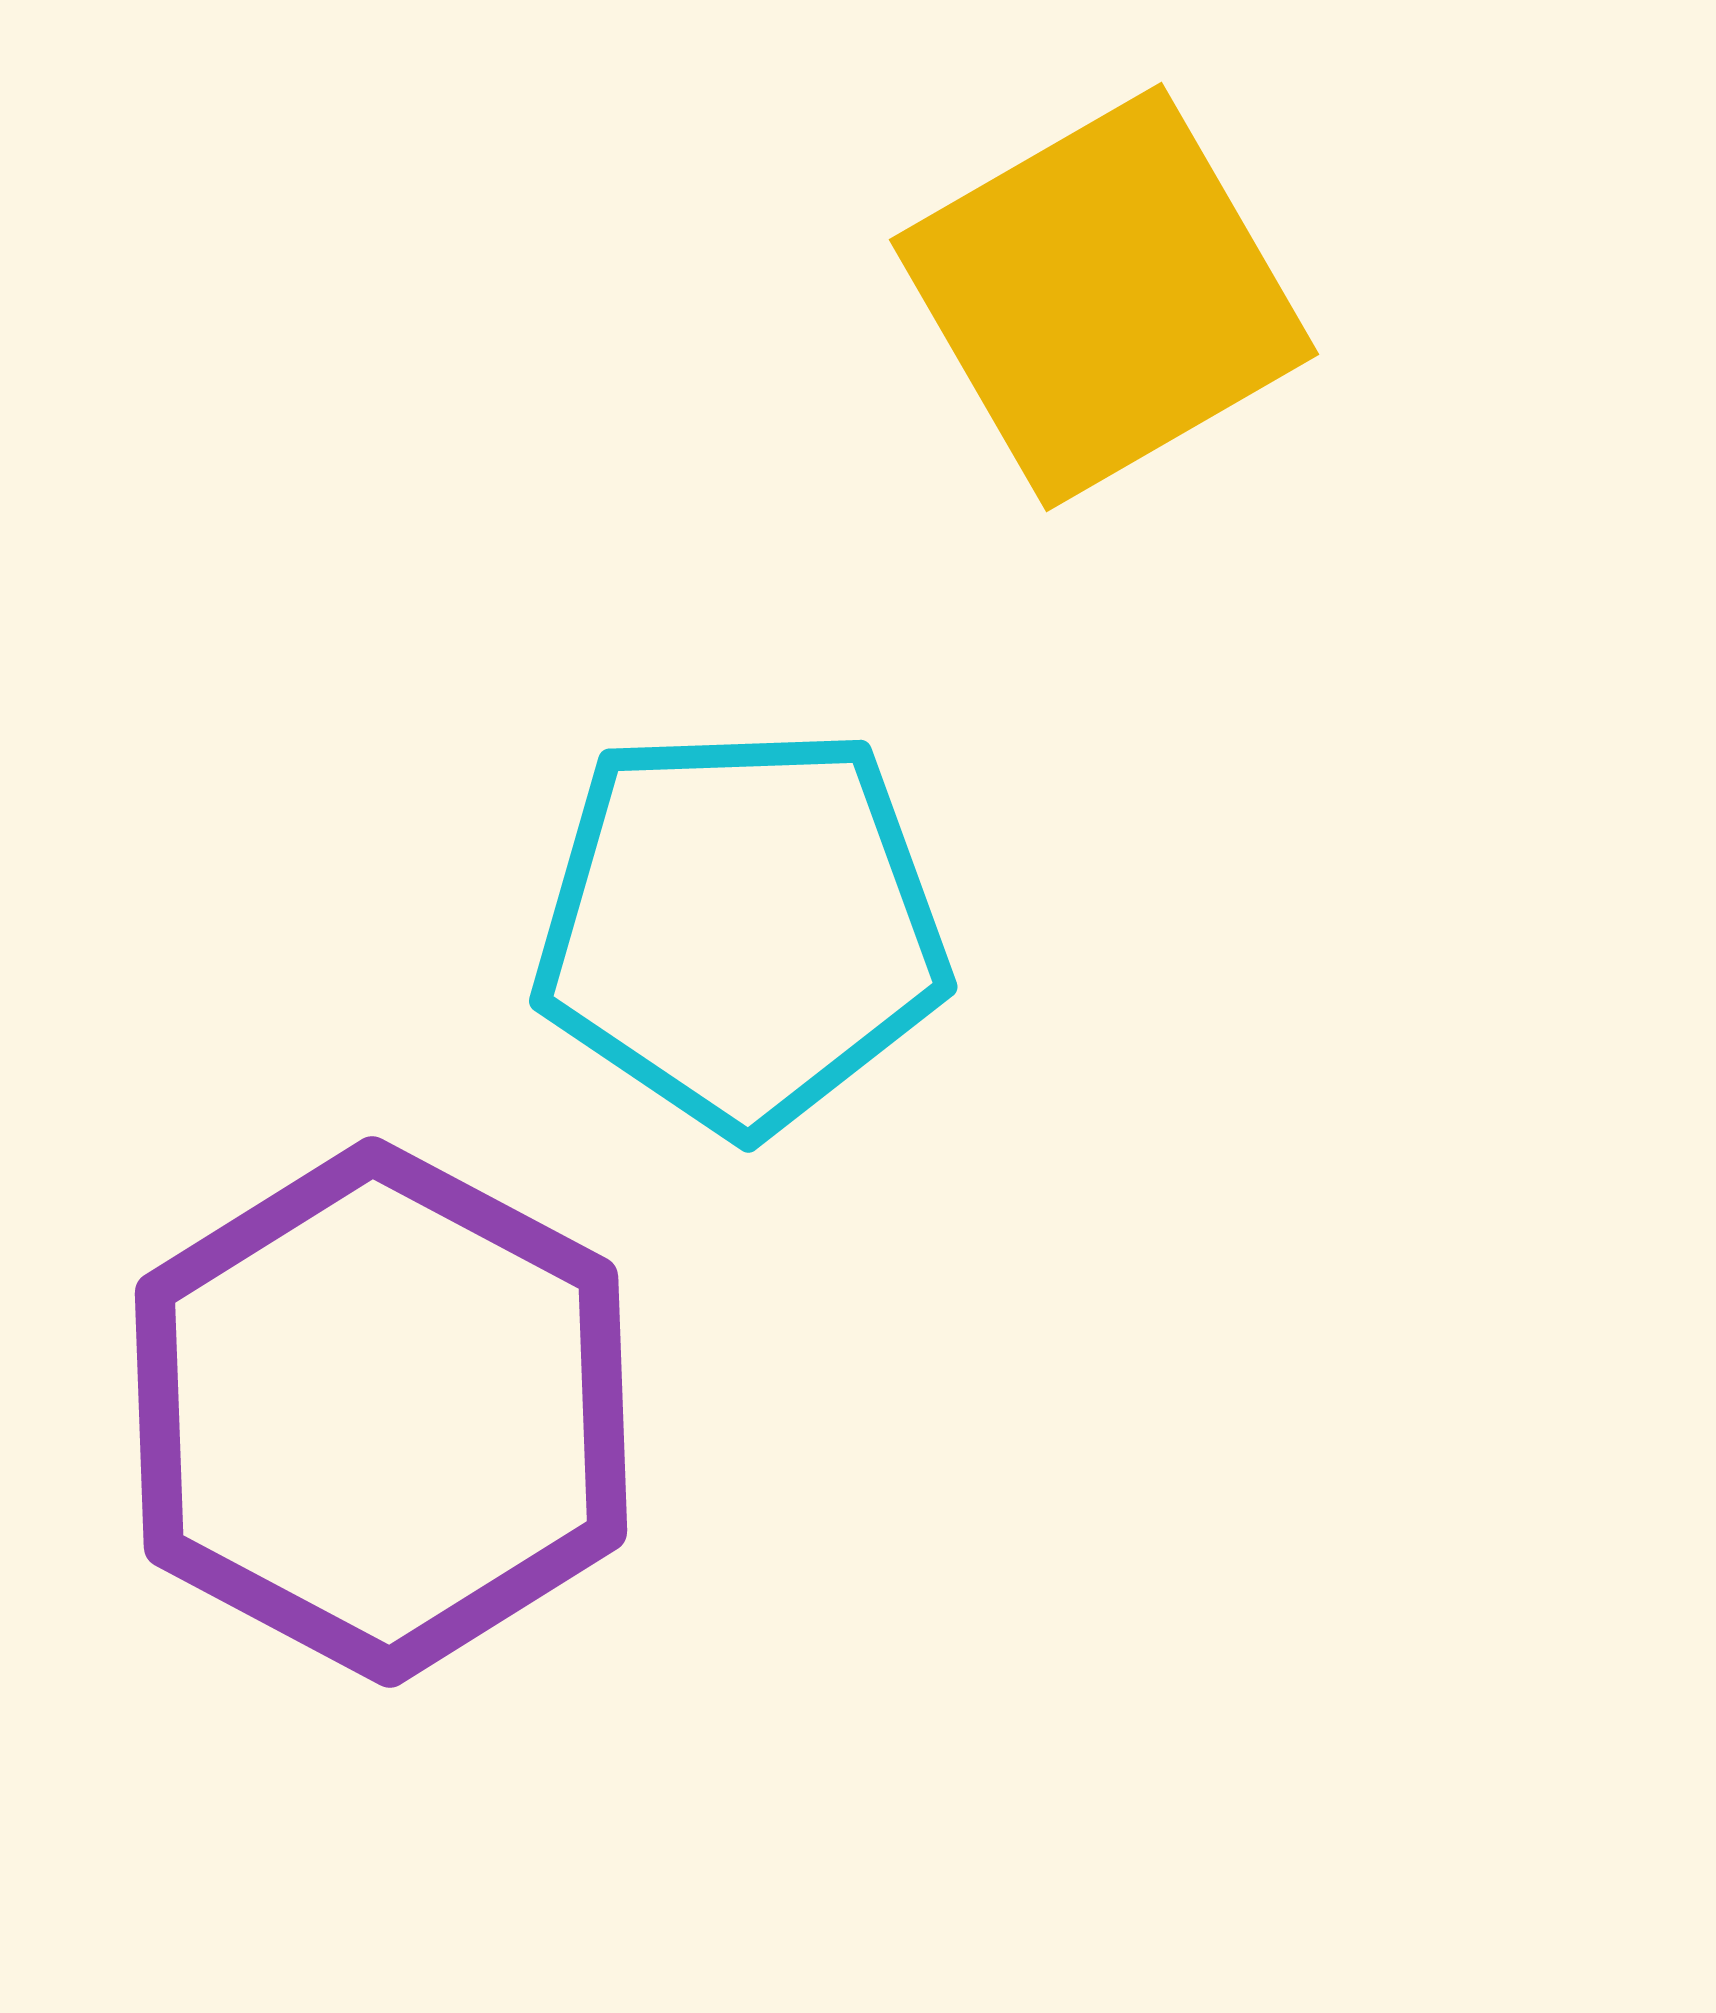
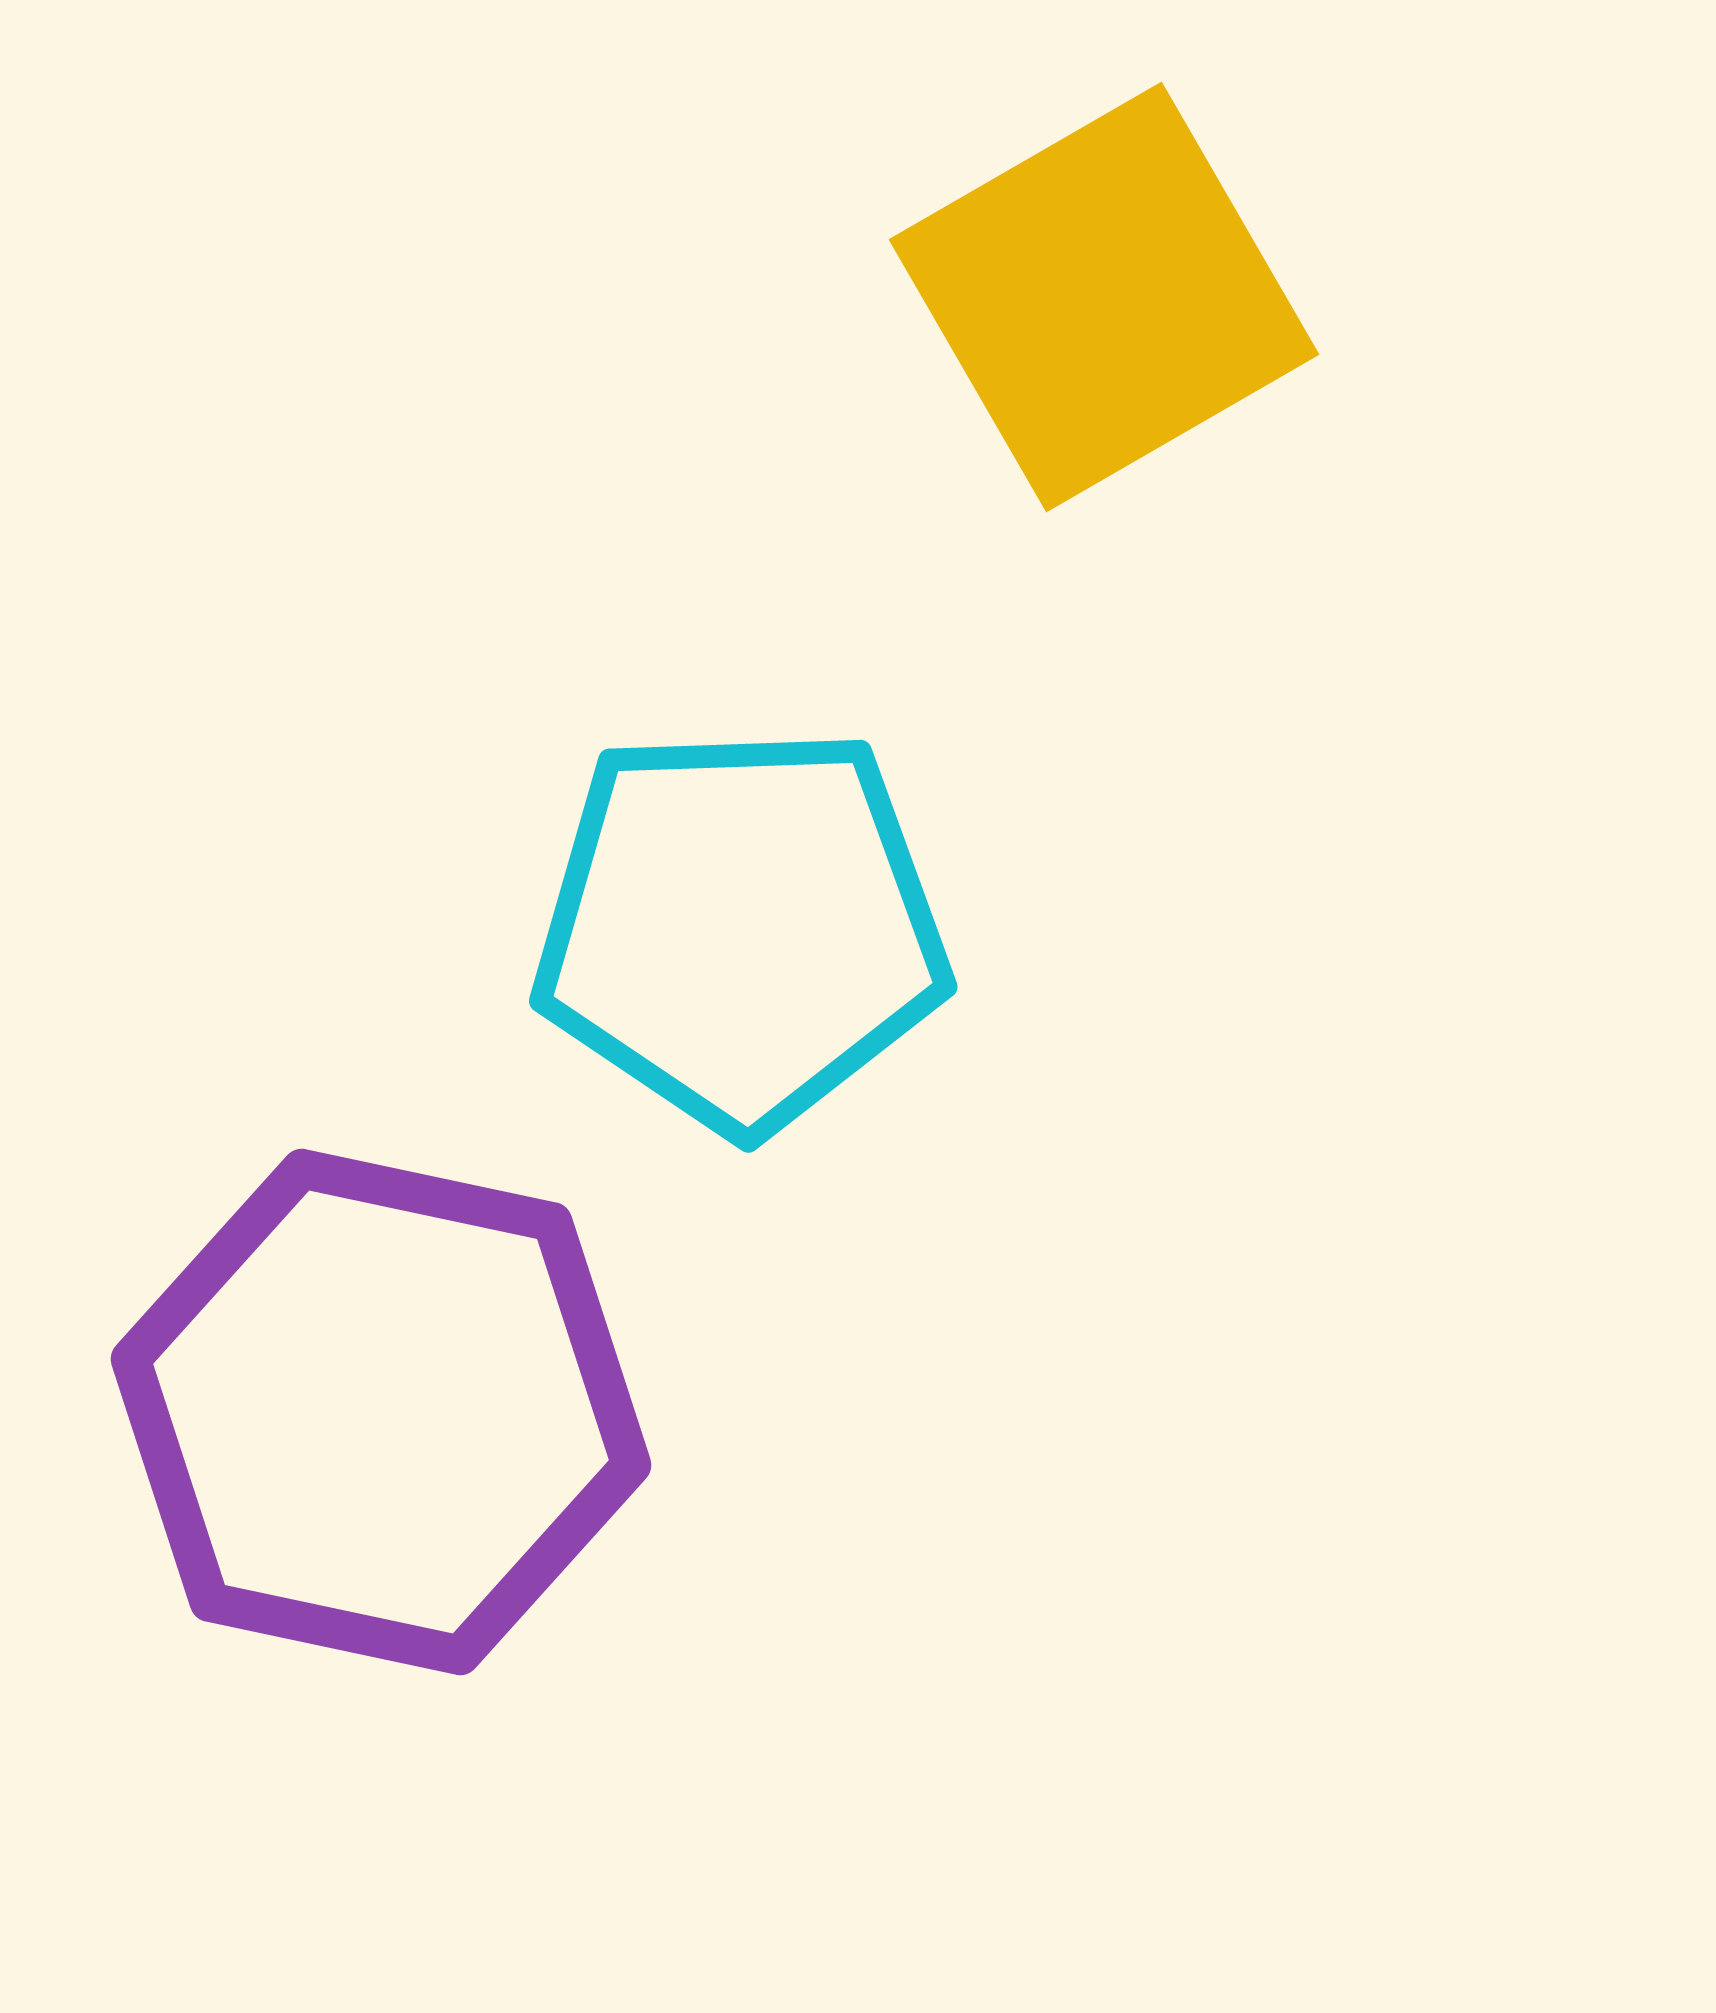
purple hexagon: rotated 16 degrees counterclockwise
